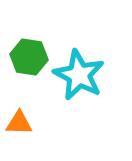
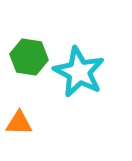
cyan star: moved 3 px up
